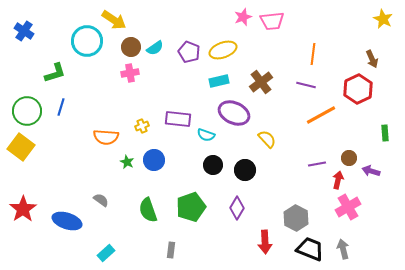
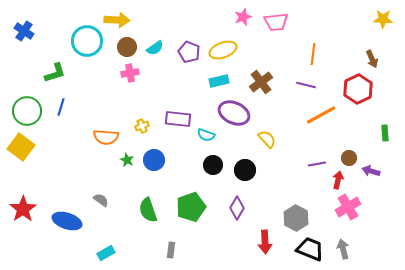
yellow star at (383, 19): rotated 24 degrees counterclockwise
yellow arrow at (114, 20): moved 3 px right; rotated 30 degrees counterclockwise
pink trapezoid at (272, 21): moved 4 px right, 1 px down
brown circle at (131, 47): moved 4 px left
green star at (127, 162): moved 2 px up
cyan rectangle at (106, 253): rotated 12 degrees clockwise
